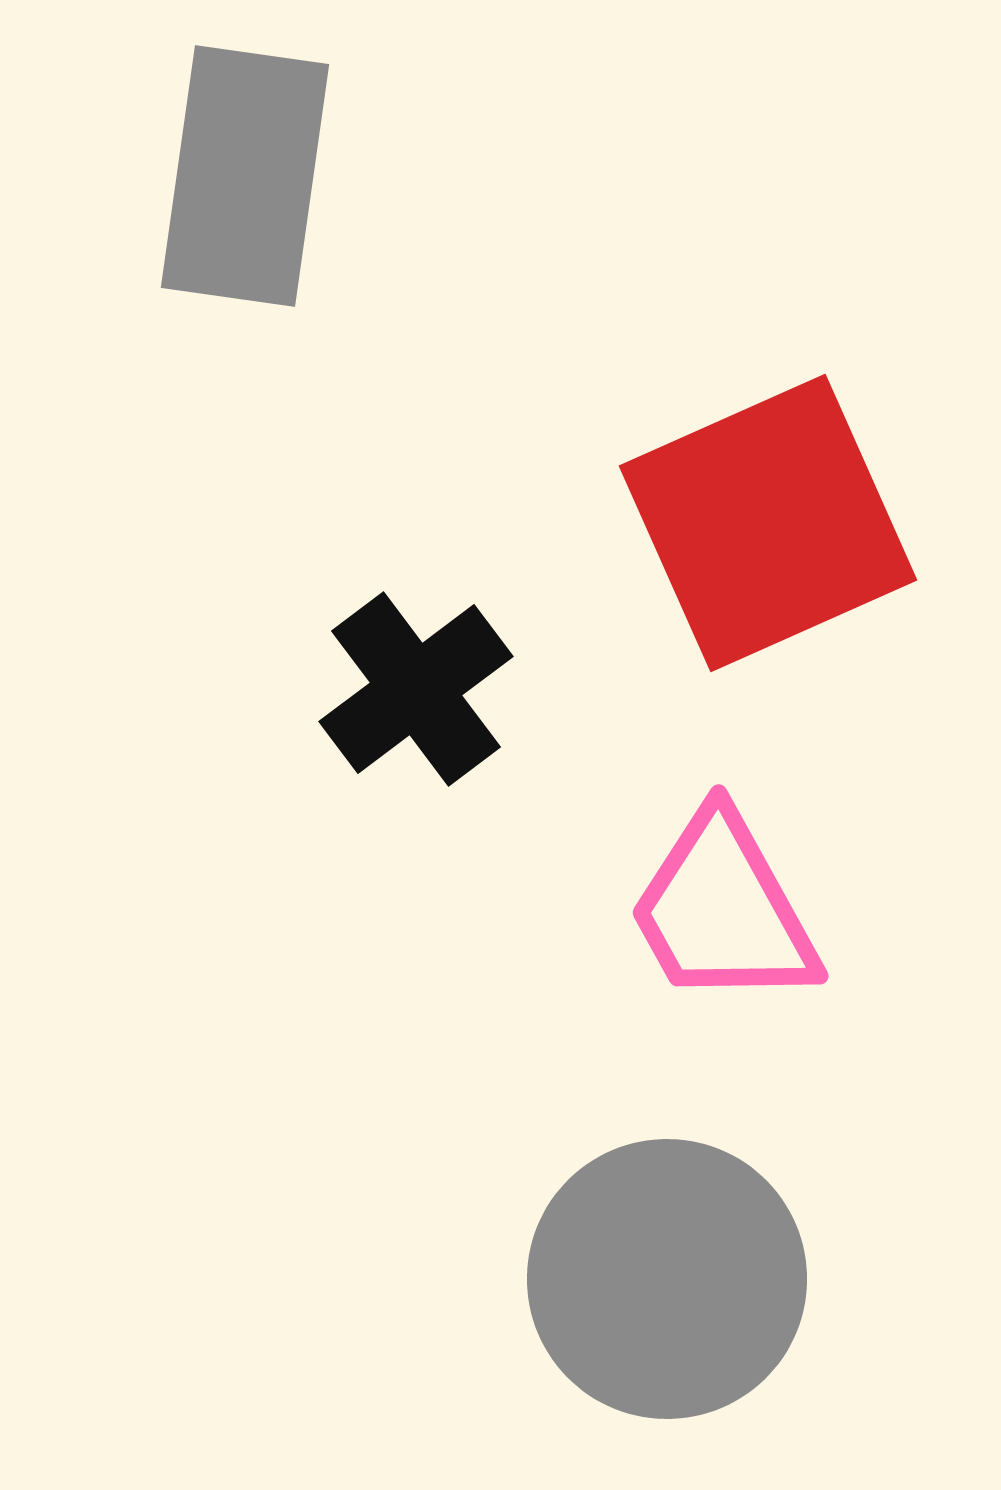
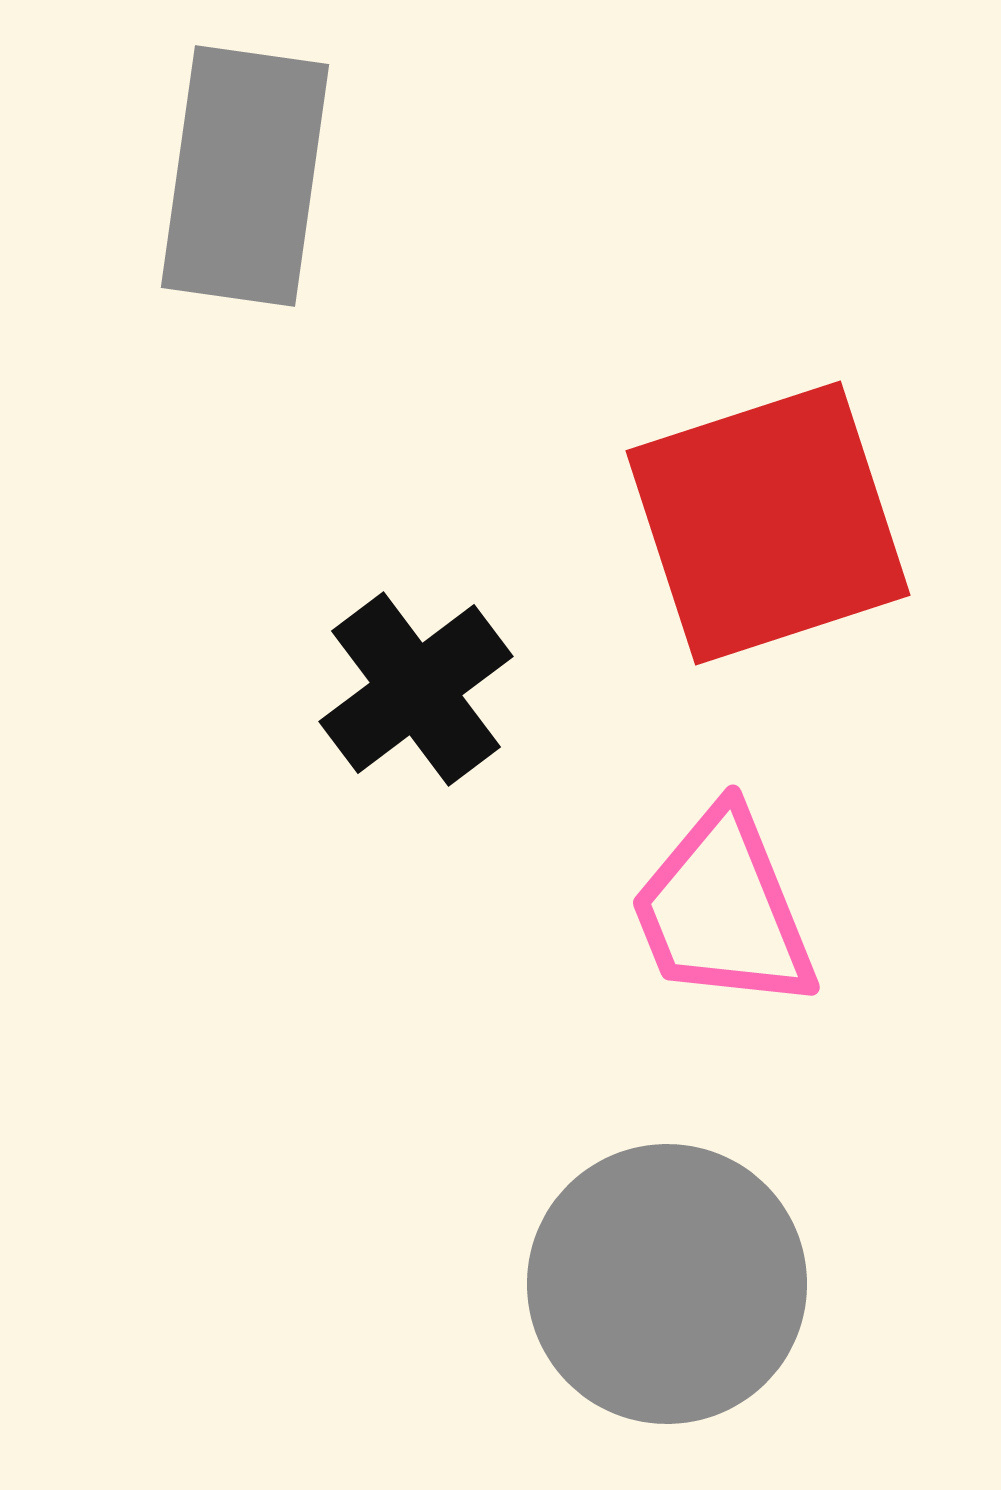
red square: rotated 6 degrees clockwise
pink trapezoid: rotated 7 degrees clockwise
gray circle: moved 5 px down
